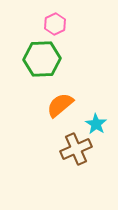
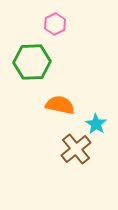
green hexagon: moved 10 px left, 3 px down
orange semicircle: rotated 52 degrees clockwise
brown cross: rotated 16 degrees counterclockwise
